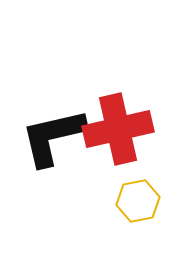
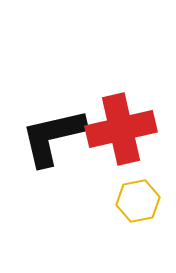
red cross: moved 3 px right
